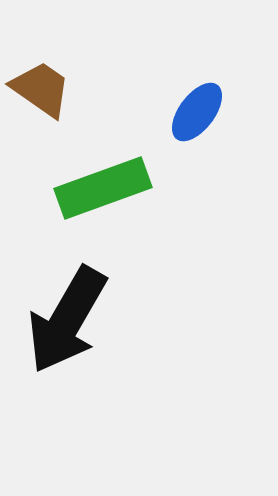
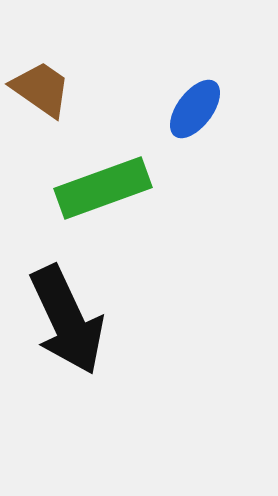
blue ellipse: moved 2 px left, 3 px up
black arrow: rotated 55 degrees counterclockwise
